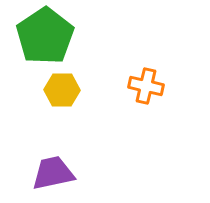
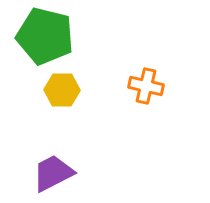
green pentagon: rotated 24 degrees counterclockwise
purple trapezoid: rotated 15 degrees counterclockwise
